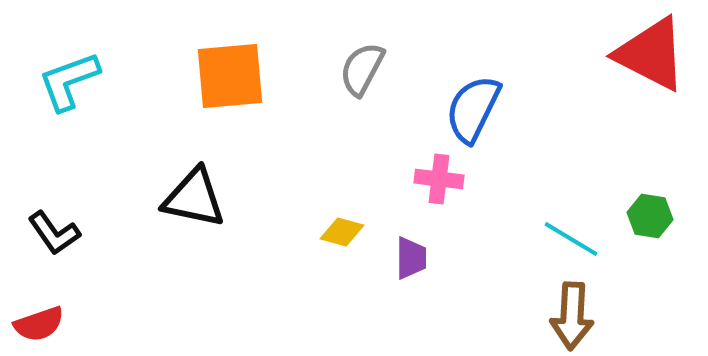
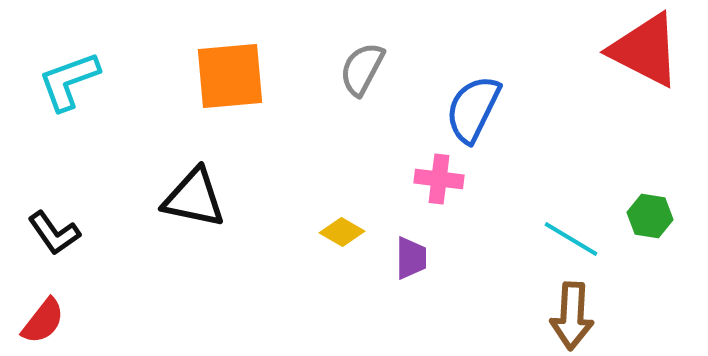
red triangle: moved 6 px left, 4 px up
yellow diamond: rotated 15 degrees clockwise
red semicircle: moved 4 px right, 3 px up; rotated 33 degrees counterclockwise
